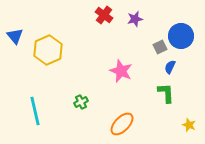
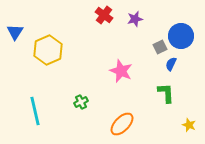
blue triangle: moved 4 px up; rotated 12 degrees clockwise
blue semicircle: moved 1 px right, 3 px up
